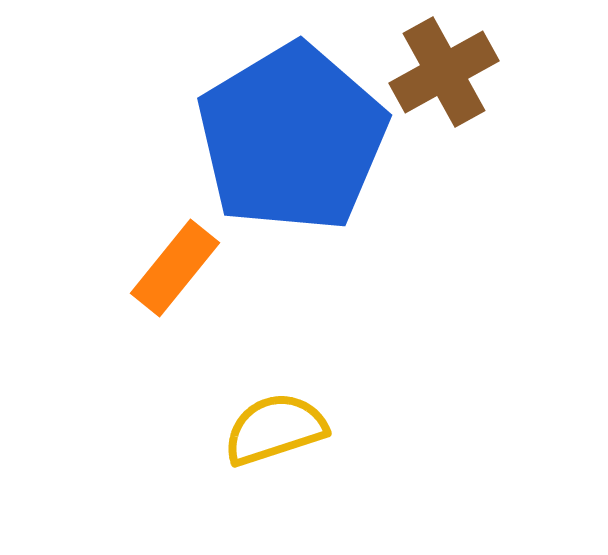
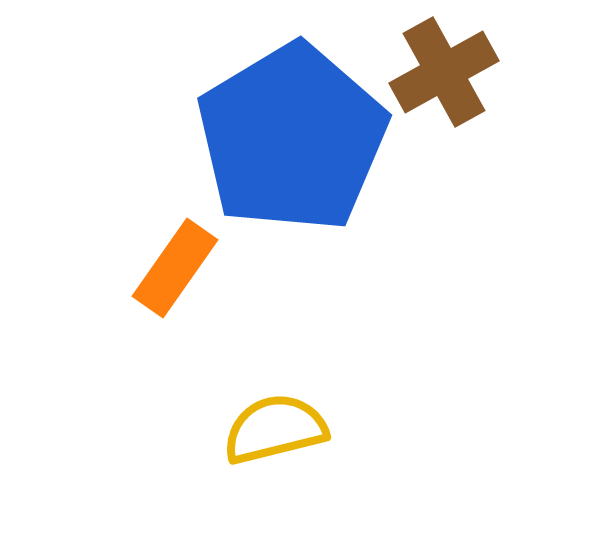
orange rectangle: rotated 4 degrees counterclockwise
yellow semicircle: rotated 4 degrees clockwise
